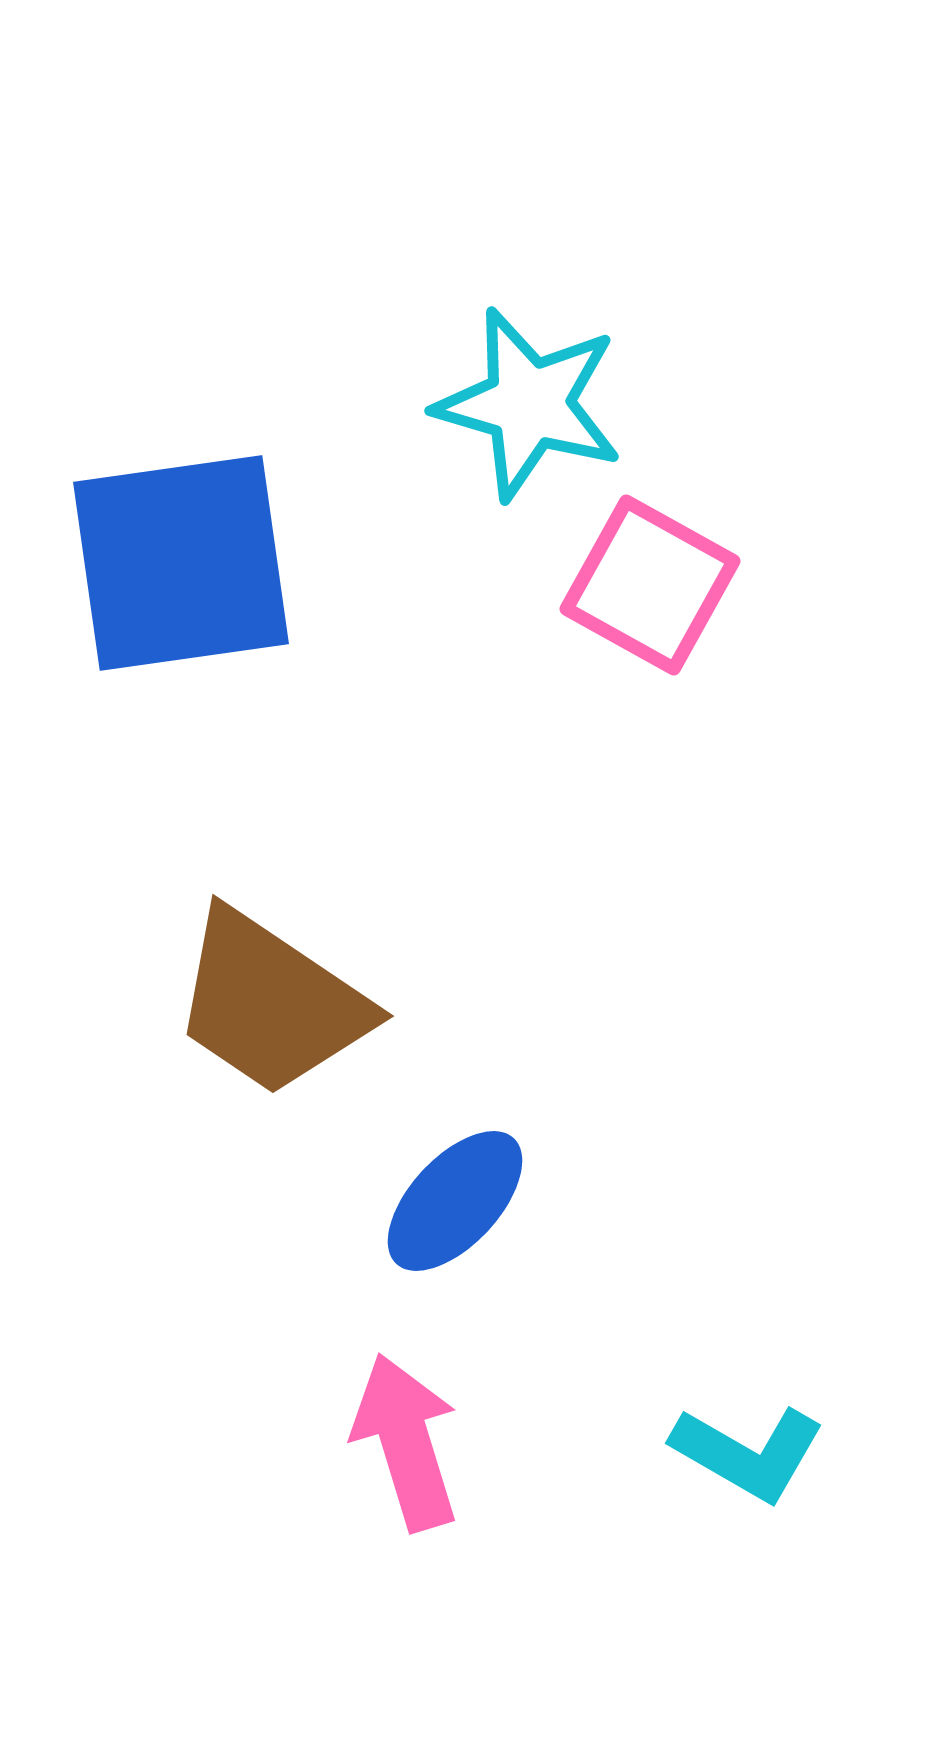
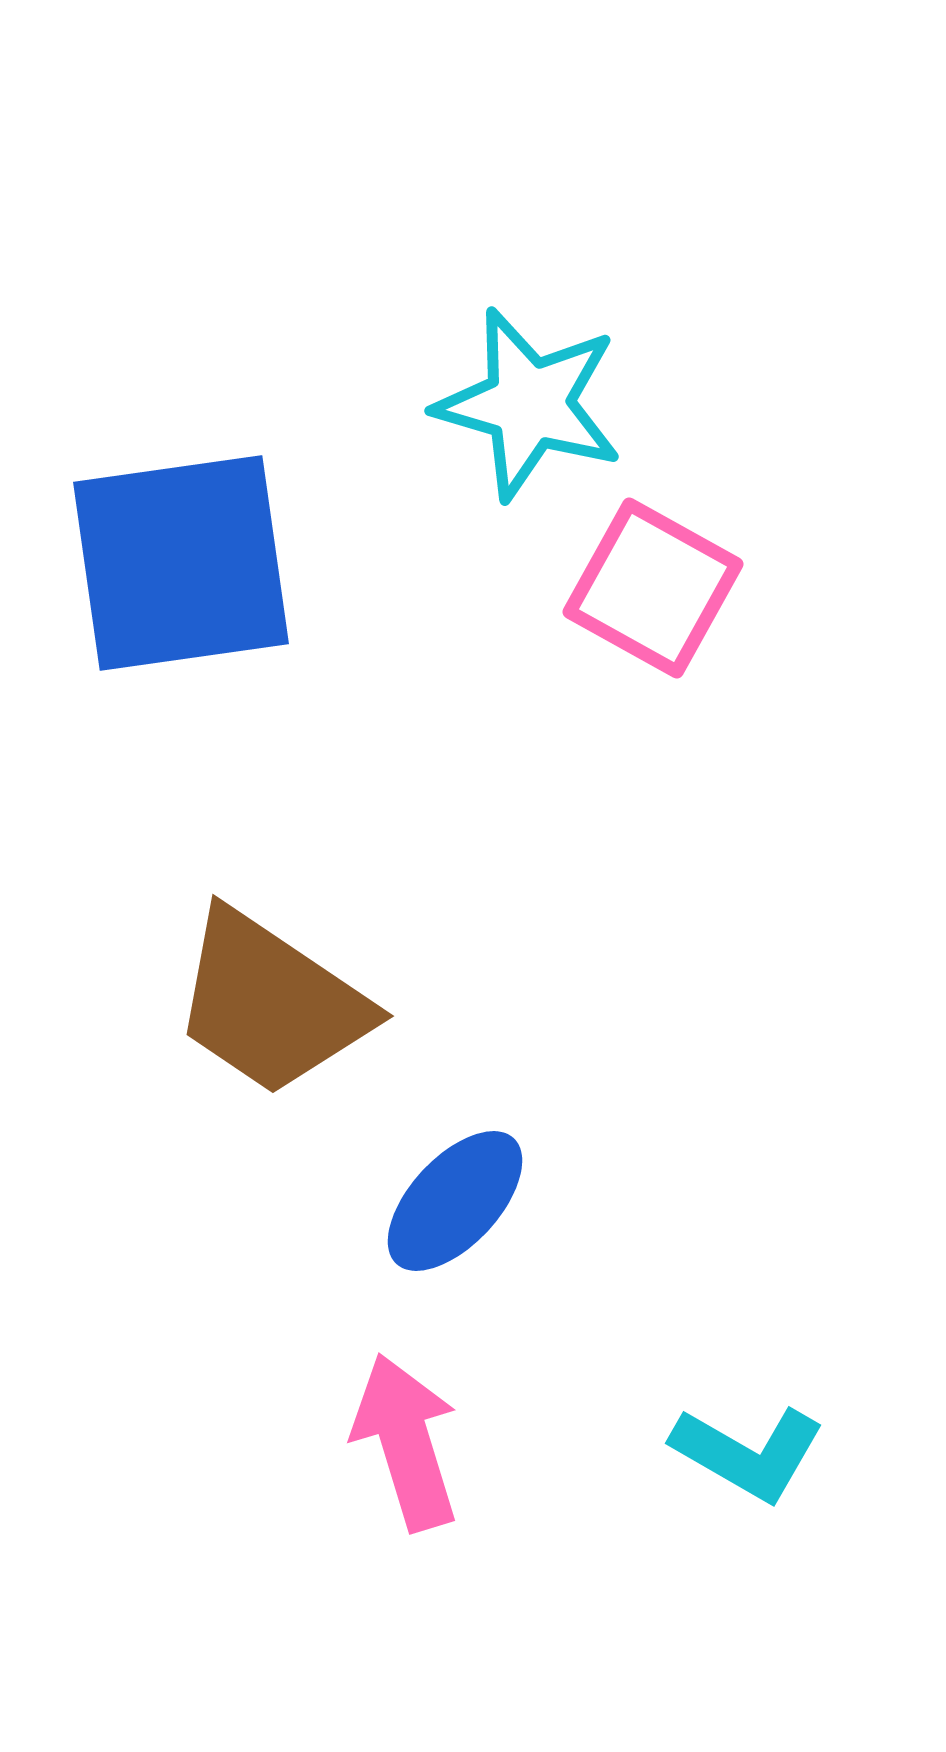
pink square: moved 3 px right, 3 px down
